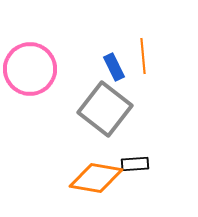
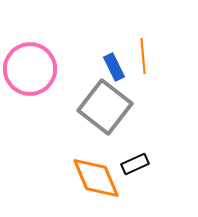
gray square: moved 2 px up
black rectangle: rotated 20 degrees counterclockwise
orange diamond: rotated 58 degrees clockwise
